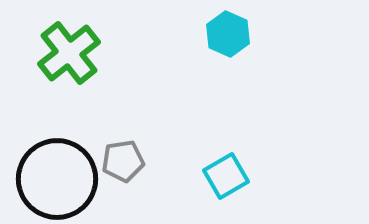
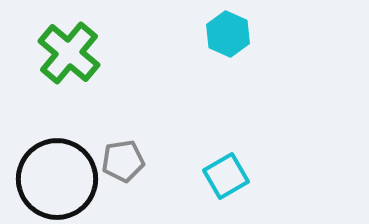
green cross: rotated 12 degrees counterclockwise
